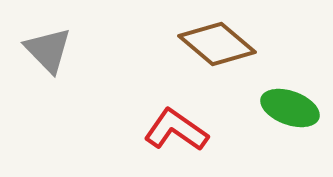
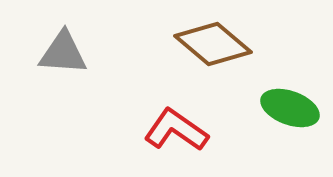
brown diamond: moved 4 px left
gray triangle: moved 15 px right, 3 px down; rotated 42 degrees counterclockwise
